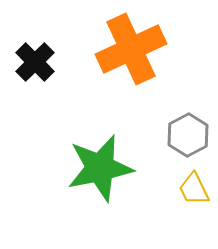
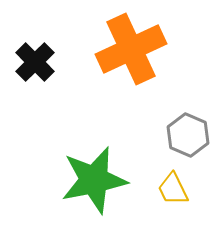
gray hexagon: rotated 9 degrees counterclockwise
green star: moved 6 px left, 12 px down
yellow trapezoid: moved 21 px left
